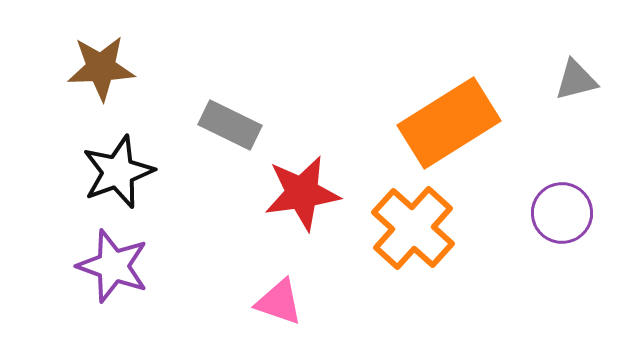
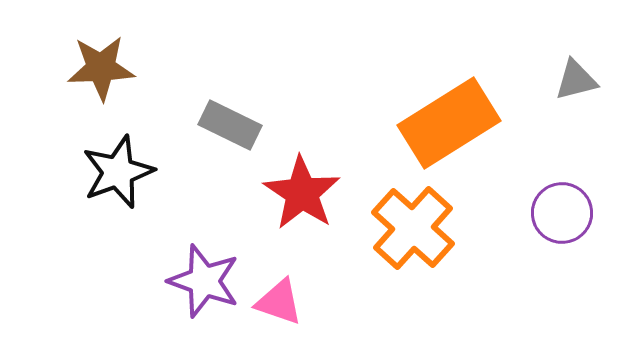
red star: rotated 30 degrees counterclockwise
purple star: moved 91 px right, 15 px down
